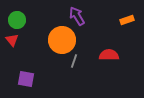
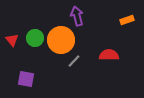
purple arrow: rotated 18 degrees clockwise
green circle: moved 18 px right, 18 px down
orange circle: moved 1 px left
gray line: rotated 24 degrees clockwise
